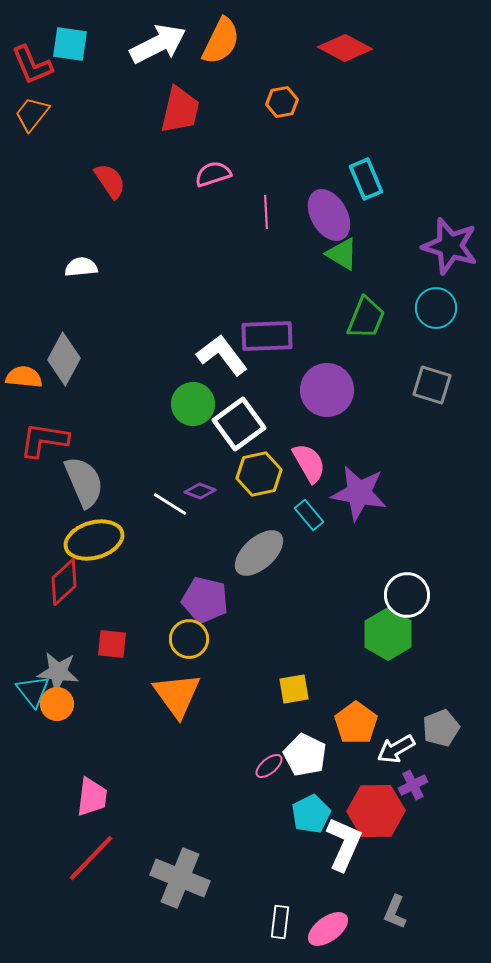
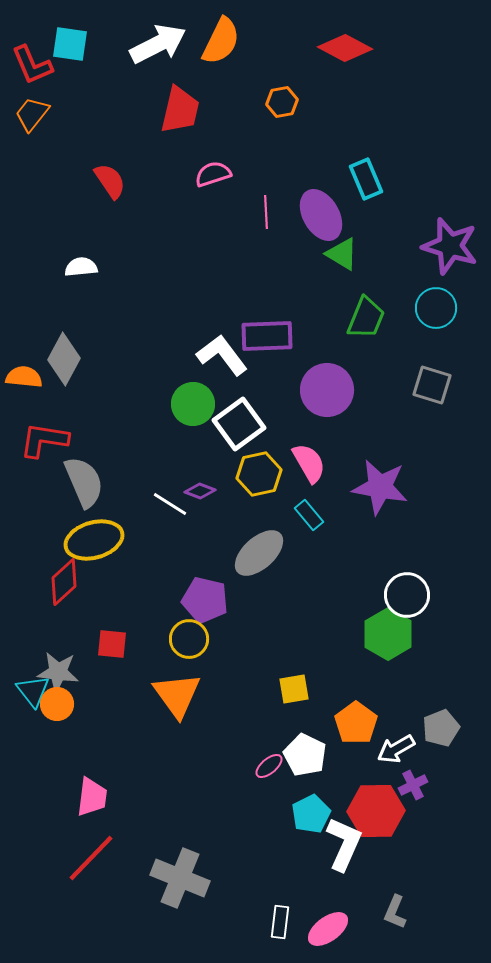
purple ellipse at (329, 215): moved 8 px left
purple star at (359, 493): moved 21 px right, 6 px up
